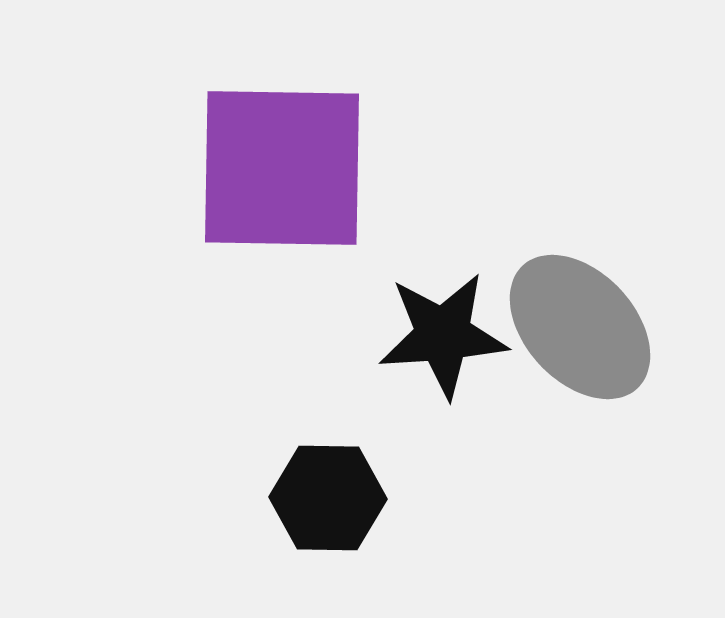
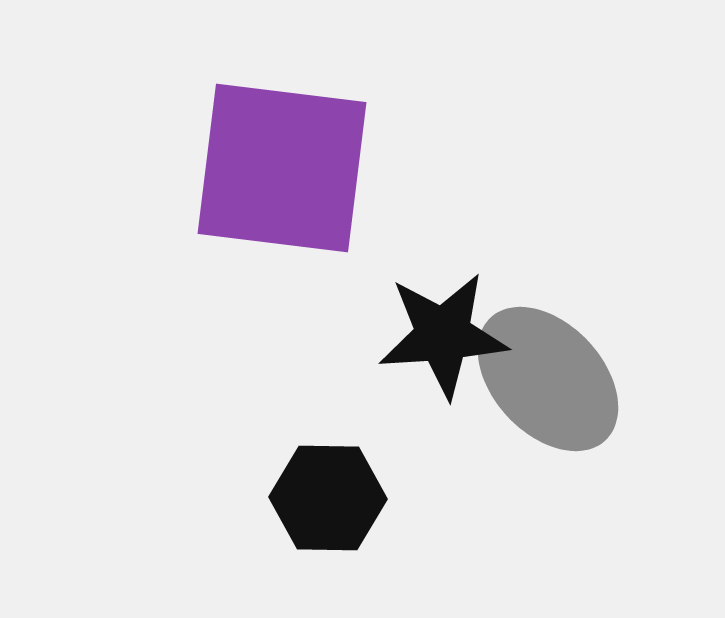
purple square: rotated 6 degrees clockwise
gray ellipse: moved 32 px left, 52 px down
